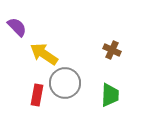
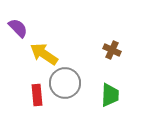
purple semicircle: moved 1 px right, 1 px down
red rectangle: rotated 15 degrees counterclockwise
